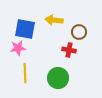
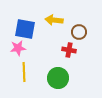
yellow line: moved 1 px left, 1 px up
